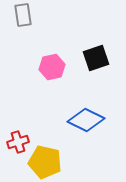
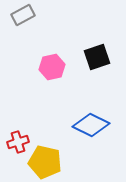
gray rectangle: rotated 70 degrees clockwise
black square: moved 1 px right, 1 px up
blue diamond: moved 5 px right, 5 px down
